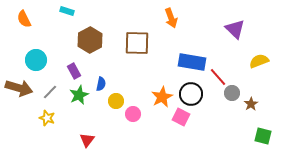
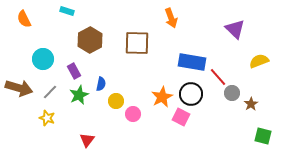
cyan circle: moved 7 px right, 1 px up
